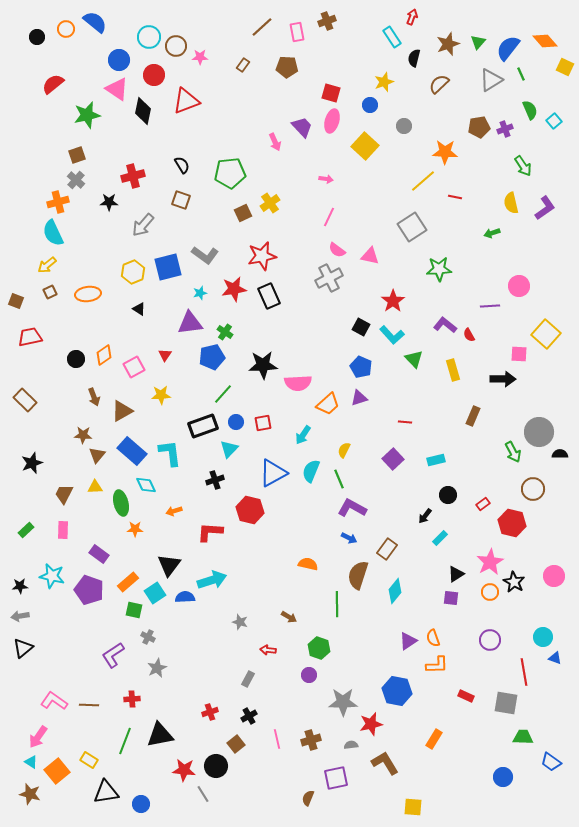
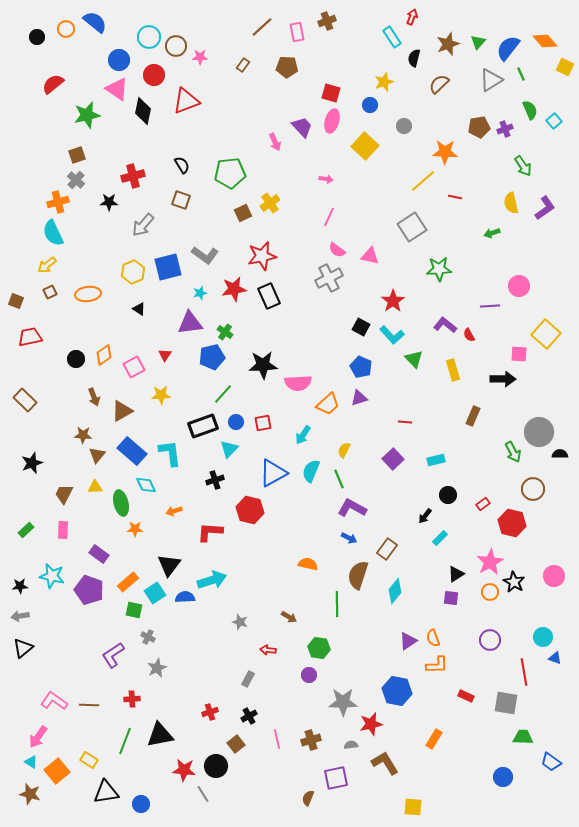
green hexagon at (319, 648): rotated 10 degrees counterclockwise
